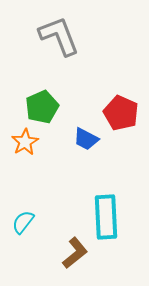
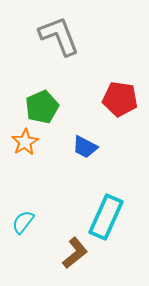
red pentagon: moved 1 px left, 14 px up; rotated 16 degrees counterclockwise
blue trapezoid: moved 1 px left, 8 px down
cyan rectangle: rotated 27 degrees clockwise
